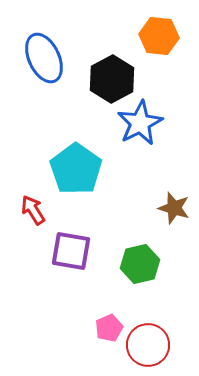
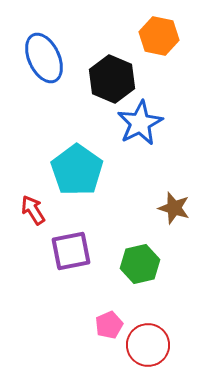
orange hexagon: rotated 6 degrees clockwise
black hexagon: rotated 9 degrees counterclockwise
cyan pentagon: moved 1 px right, 1 px down
purple square: rotated 21 degrees counterclockwise
pink pentagon: moved 3 px up
